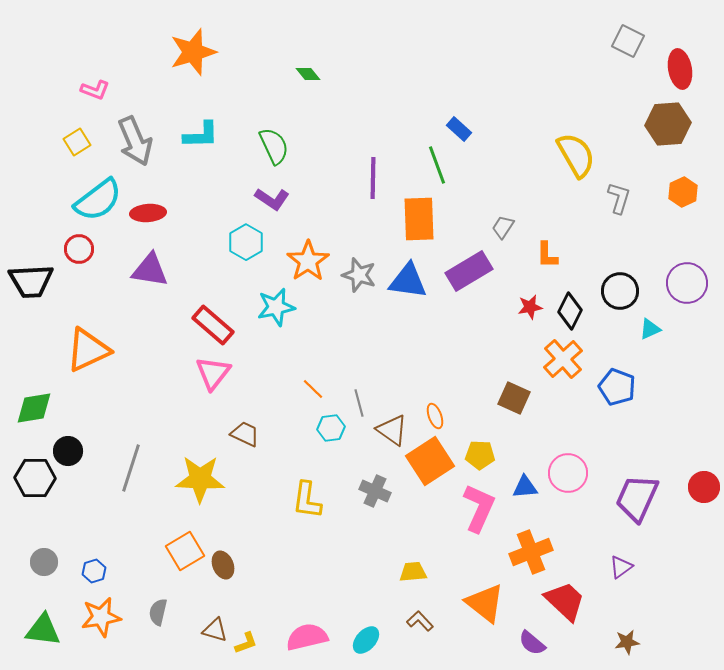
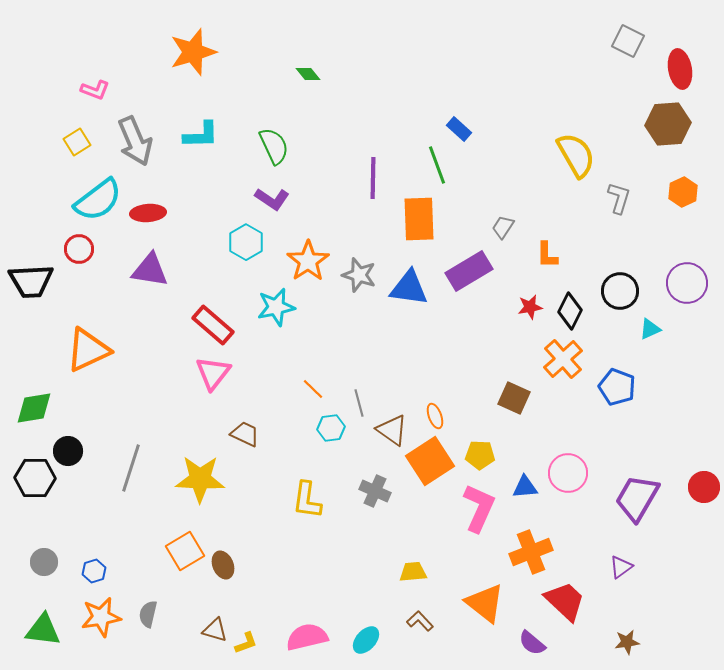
blue triangle at (408, 281): moved 1 px right, 7 px down
purple trapezoid at (637, 498): rotated 6 degrees clockwise
gray semicircle at (158, 612): moved 10 px left, 2 px down
